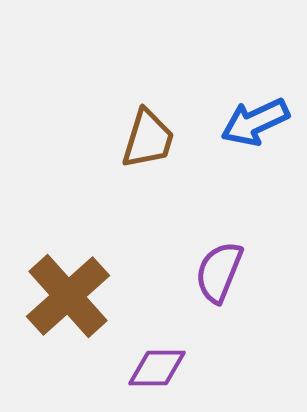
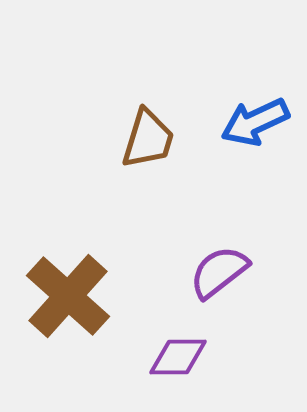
purple semicircle: rotated 30 degrees clockwise
brown cross: rotated 6 degrees counterclockwise
purple diamond: moved 21 px right, 11 px up
